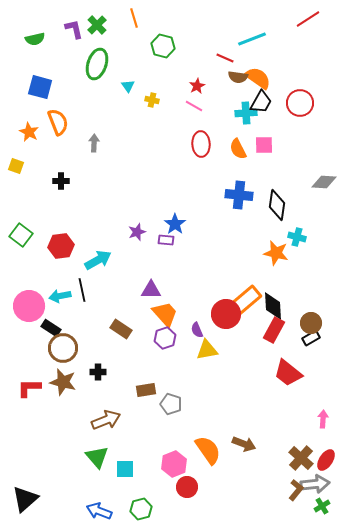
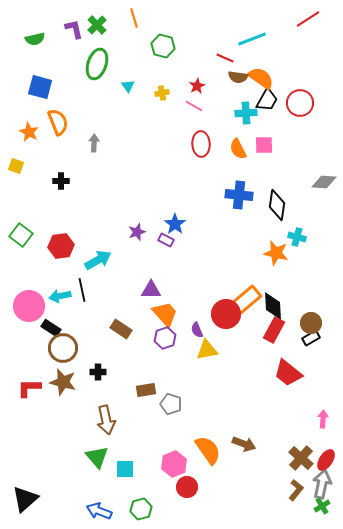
orange semicircle at (258, 78): moved 3 px right
yellow cross at (152, 100): moved 10 px right, 7 px up; rotated 24 degrees counterclockwise
black trapezoid at (261, 102): moved 6 px right, 2 px up
purple rectangle at (166, 240): rotated 21 degrees clockwise
brown arrow at (106, 420): rotated 100 degrees clockwise
gray arrow at (315, 484): moved 7 px right; rotated 72 degrees counterclockwise
